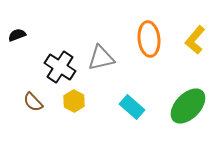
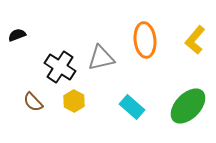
orange ellipse: moved 4 px left, 1 px down
